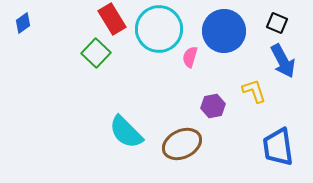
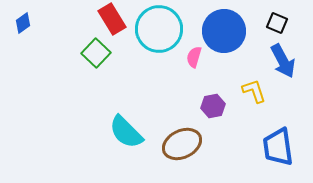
pink semicircle: moved 4 px right
